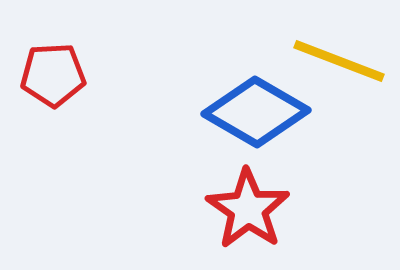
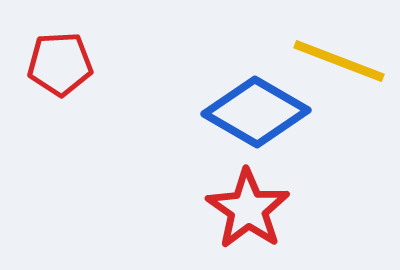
red pentagon: moved 7 px right, 11 px up
